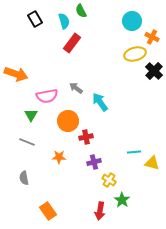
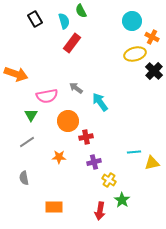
gray line: rotated 56 degrees counterclockwise
yellow triangle: rotated 28 degrees counterclockwise
orange rectangle: moved 6 px right, 4 px up; rotated 54 degrees counterclockwise
